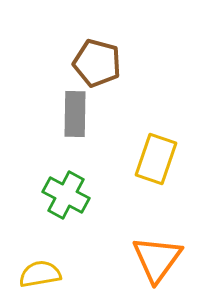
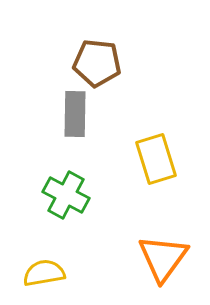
brown pentagon: rotated 9 degrees counterclockwise
yellow rectangle: rotated 36 degrees counterclockwise
orange triangle: moved 6 px right, 1 px up
yellow semicircle: moved 4 px right, 1 px up
